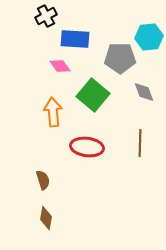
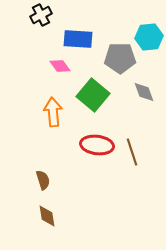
black cross: moved 5 px left, 1 px up
blue rectangle: moved 3 px right
brown line: moved 8 px left, 9 px down; rotated 20 degrees counterclockwise
red ellipse: moved 10 px right, 2 px up
brown diamond: moved 1 px right, 2 px up; rotated 20 degrees counterclockwise
